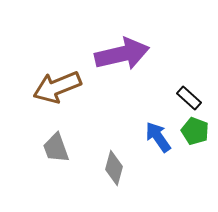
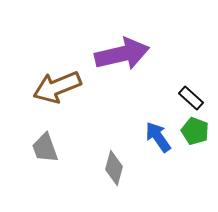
black rectangle: moved 2 px right
gray trapezoid: moved 11 px left
